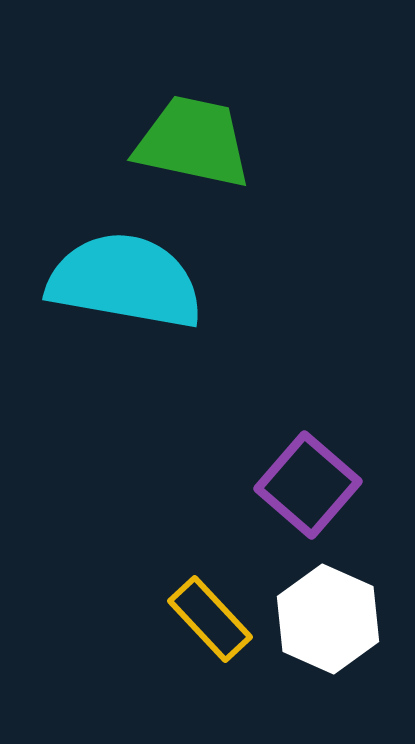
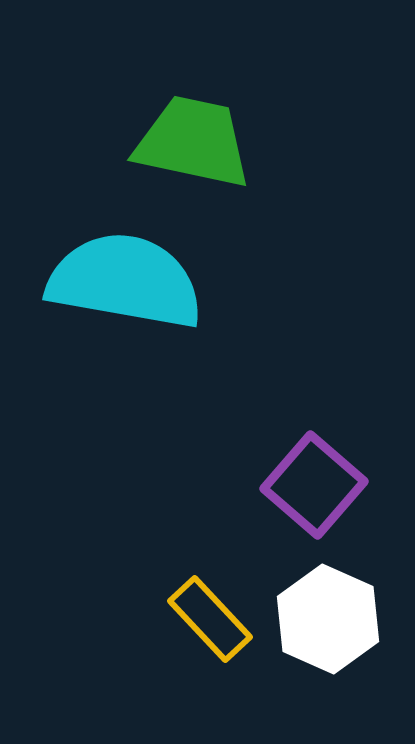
purple square: moved 6 px right
